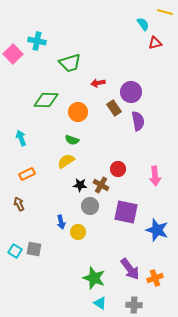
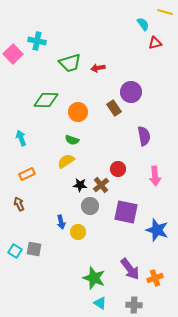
red arrow: moved 15 px up
purple semicircle: moved 6 px right, 15 px down
brown cross: rotated 21 degrees clockwise
